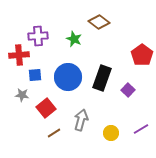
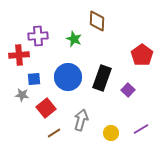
brown diamond: moved 2 px left, 1 px up; rotated 55 degrees clockwise
blue square: moved 1 px left, 4 px down
